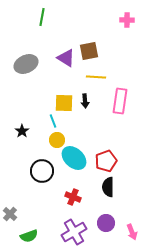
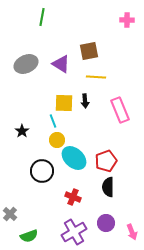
purple triangle: moved 5 px left, 6 px down
pink rectangle: moved 9 px down; rotated 30 degrees counterclockwise
